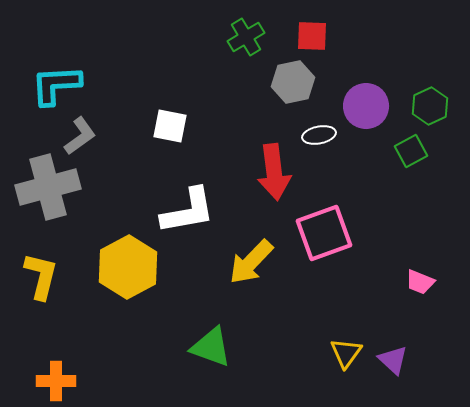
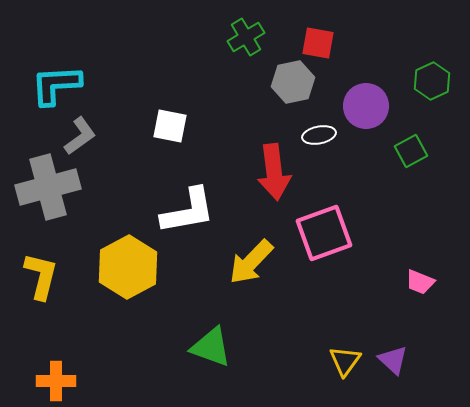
red square: moved 6 px right, 7 px down; rotated 8 degrees clockwise
green hexagon: moved 2 px right, 25 px up
yellow triangle: moved 1 px left, 8 px down
